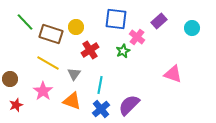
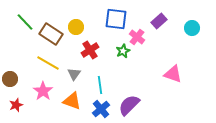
brown rectangle: rotated 15 degrees clockwise
cyan line: rotated 18 degrees counterclockwise
